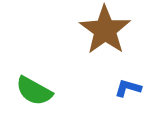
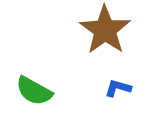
blue L-shape: moved 10 px left
